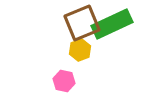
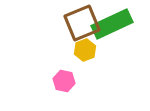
yellow hexagon: moved 5 px right
